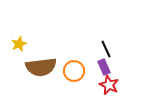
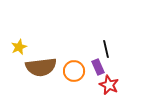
yellow star: moved 3 px down
black line: rotated 12 degrees clockwise
purple rectangle: moved 6 px left
